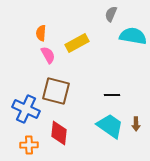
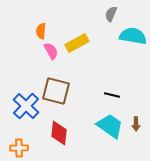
orange semicircle: moved 2 px up
pink semicircle: moved 3 px right, 4 px up
black line: rotated 14 degrees clockwise
blue cross: moved 3 px up; rotated 20 degrees clockwise
orange cross: moved 10 px left, 3 px down
